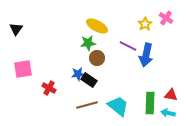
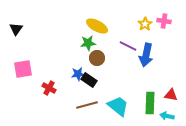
pink cross: moved 2 px left, 3 px down; rotated 24 degrees counterclockwise
cyan arrow: moved 1 px left, 3 px down
